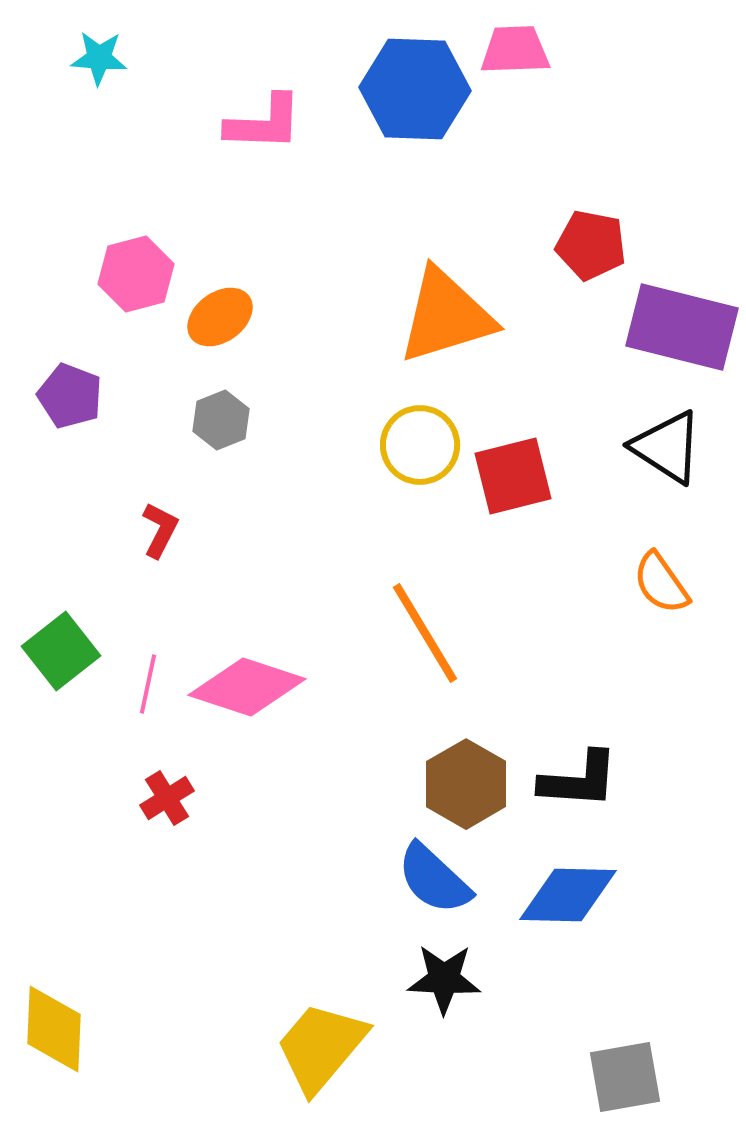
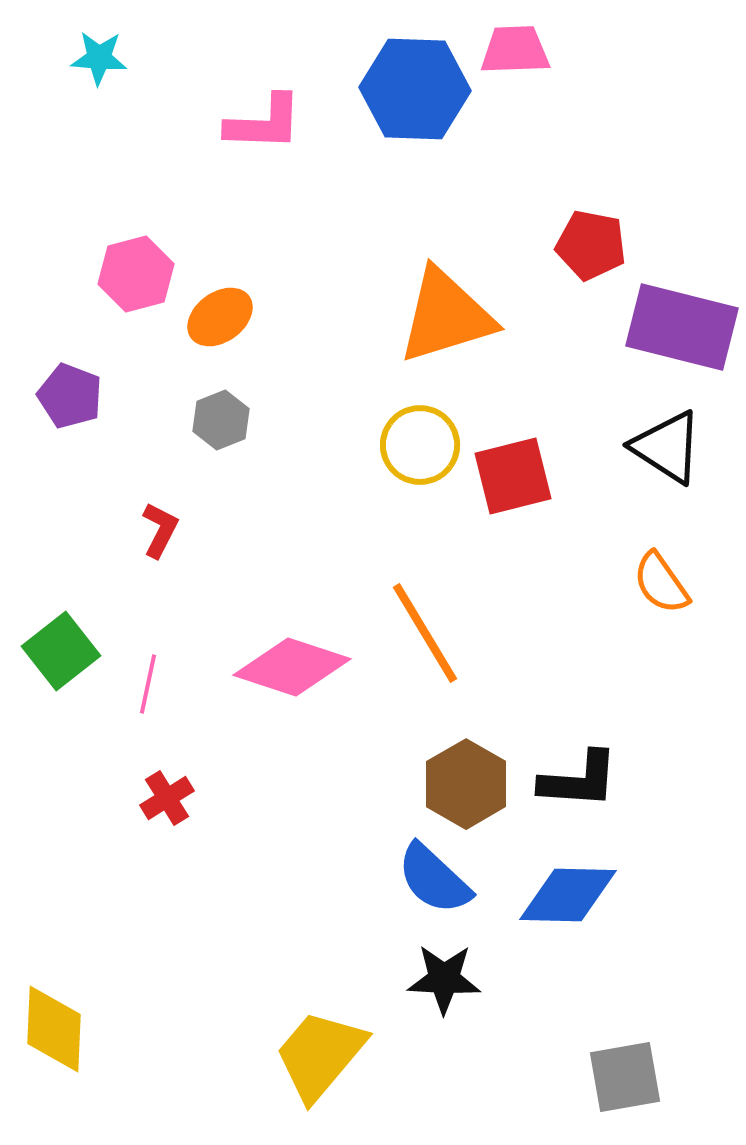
pink diamond: moved 45 px right, 20 px up
yellow trapezoid: moved 1 px left, 8 px down
